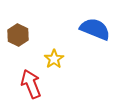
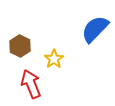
blue semicircle: rotated 68 degrees counterclockwise
brown hexagon: moved 2 px right, 11 px down
